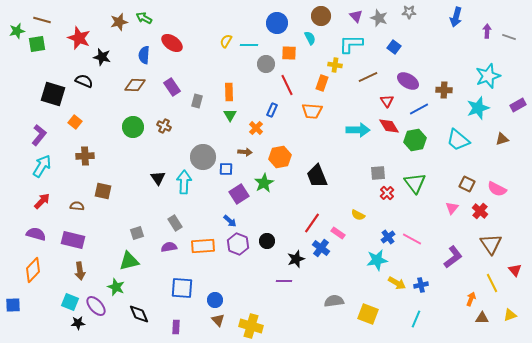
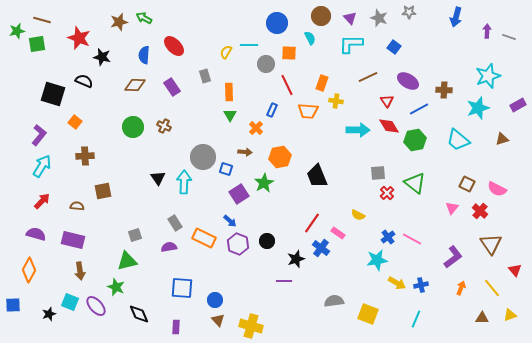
purple triangle at (356, 16): moved 6 px left, 2 px down
yellow semicircle at (226, 41): moved 11 px down
red ellipse at (172, 43): moved 2 px right, 3 px down; rotated 10 degrees clockwise
yellow cross at (335, 65): moved 1 px right, 36 px down
gray rectangle at (197, 101): moved 8 px right, 25 px up; rotated 32 degrees counterclockwise
orange trapezoid at (312, 111): moved 4 px left
blue square at (226, 169): rotated 16 degrees clockwise
green triangle at (415, 183): rotated 15 degrees counterclockwise
brown square at (103, 191): rotated 24 degrees counterclockwise
gray square at (137, 233): moved 2 px left, 2 px down
orange rectangle at (203, 246): moved 1 px right, 8 px up; rotated 30 degrees clockwise
green triangle at (129, 261): moved 2 px left
orange diamond at (33, 270): moved 4 px left; rotated 15 degrees counterclockwise
yellow line at (492, 283): moved 5 px down; rotated 12 degrees counterclockwise
orange arrow at (471, 299): moved 10 px left, 11 px up
black star at (78, 323): moved 29 px left, 9 px up; rotated 16 degrees counterclockwise
